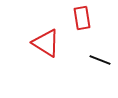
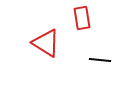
black line: rotated 15 degrees counterclockwise
